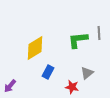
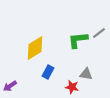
gray line: rotated 56 degrees clockwise
gray triangle: moved 1 px left, 1 px down; rotated 48 degrees clockwise
purple arrow: rotated 16 degrees clockwise
